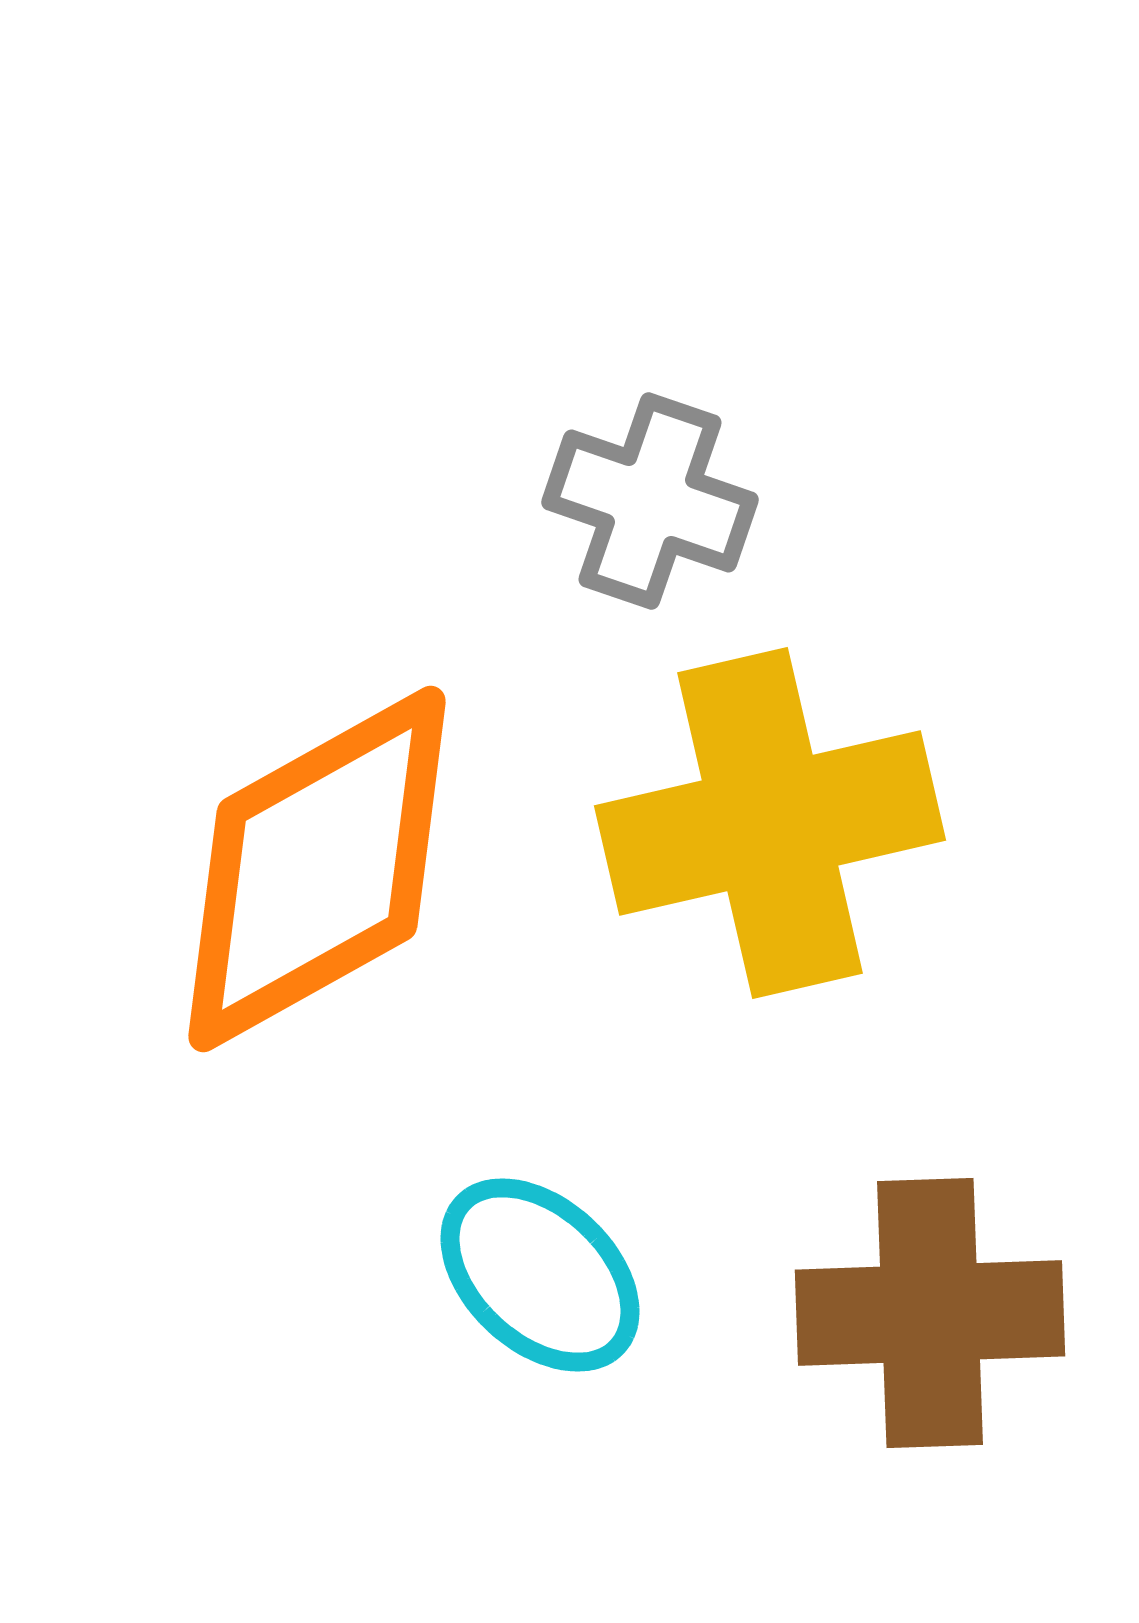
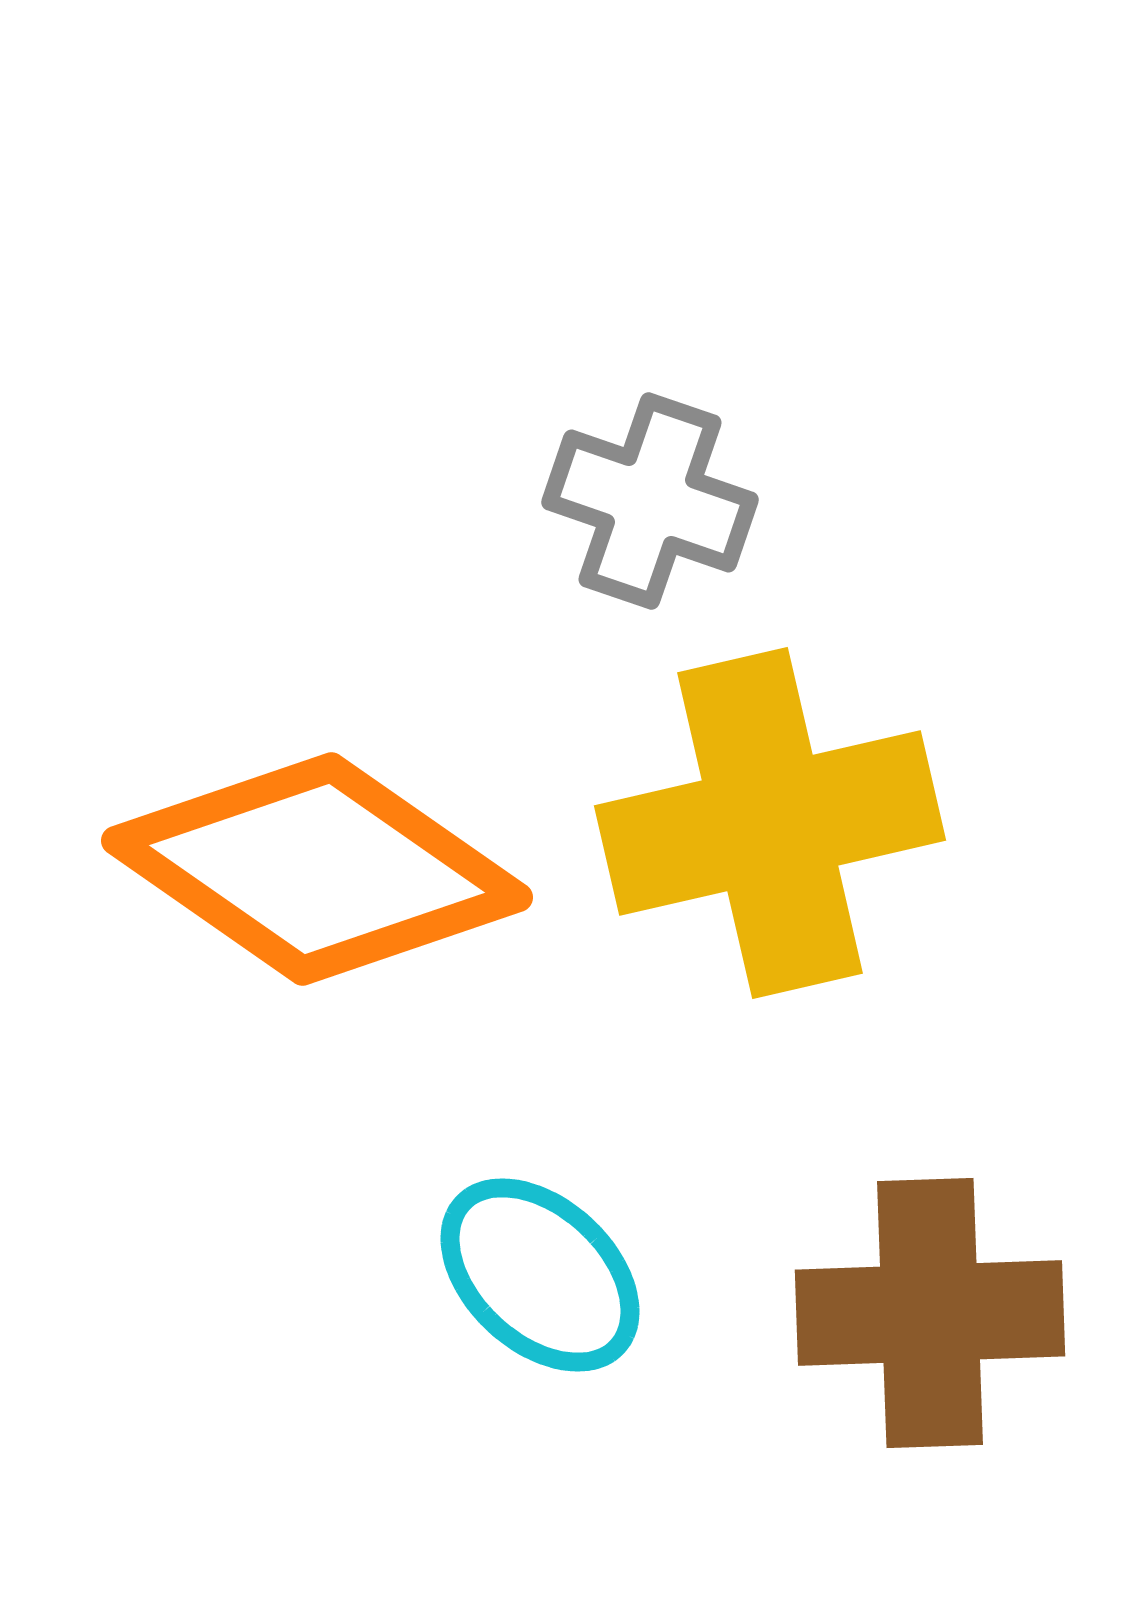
orange diamond: rotated 64 degrees clockwise
